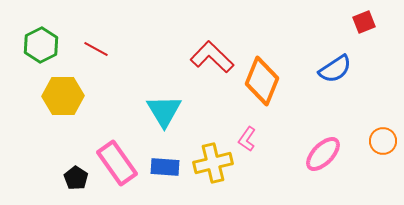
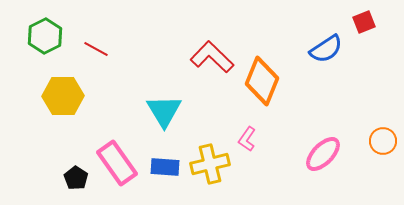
green hexagon: moved 4 px right, 9 px up
blue semicircle: moved 9 px left, 20 px up
yellow cross: moved 3 px left, 1 px down
